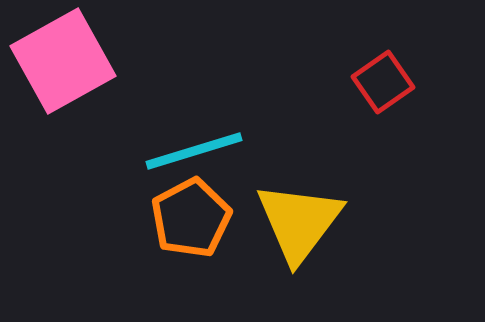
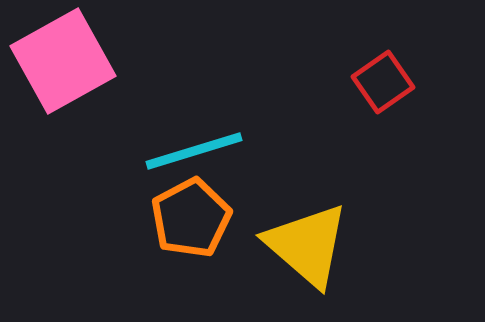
yellow triangle: moved 8 px right, 23 px down; rotated 26 degrees counterclockwise
